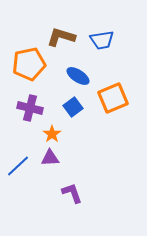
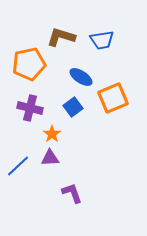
blue ellipse: moved 3 px right, 1 px down
